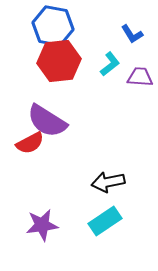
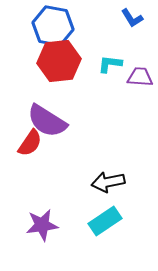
blue L-shape: moved 16 px up
cyan L-shape: rotated 135 degrees counterclockwise
red semicircle: rotated 28 degrees counterclockwise
